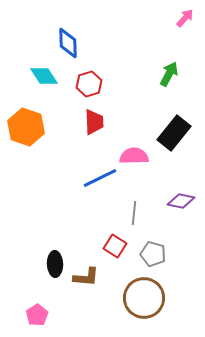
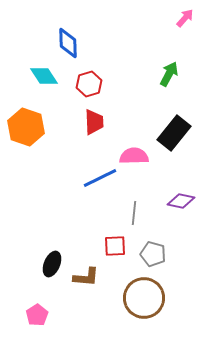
red square: rotated 35 degrees counterclockwise
black ellipse: moved 3 px left; rotated 25 degrees clockwise
